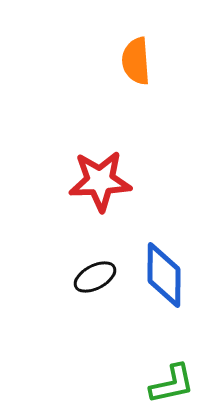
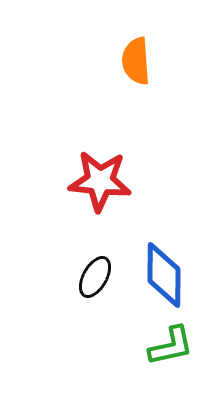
red star: rotated 8 degrees clockwise
black ellipse: rotated 33 degrees counterclockwise
green L-shape: moved 1 px left, 38 px up
